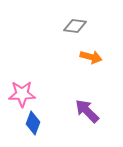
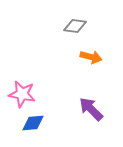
pink star: rotated 12 degrees clockwise
purple arrow: moved 4 px right, 2 px up
blue diamond: rotated 65 degrees clockwise
